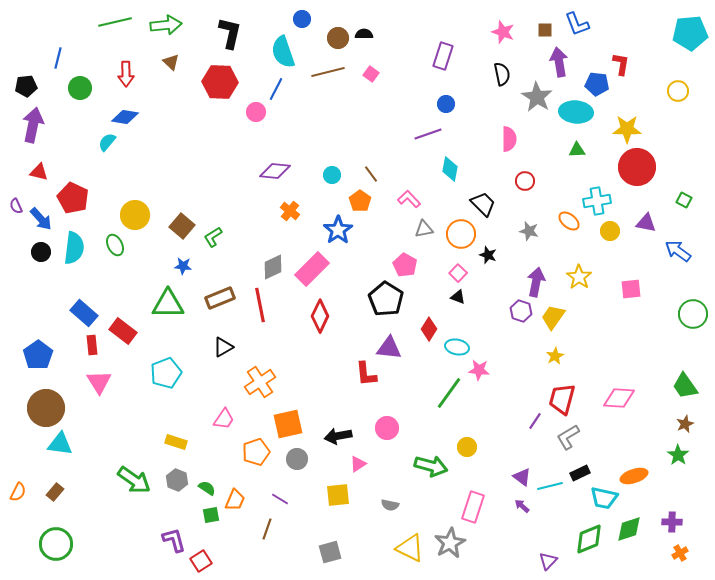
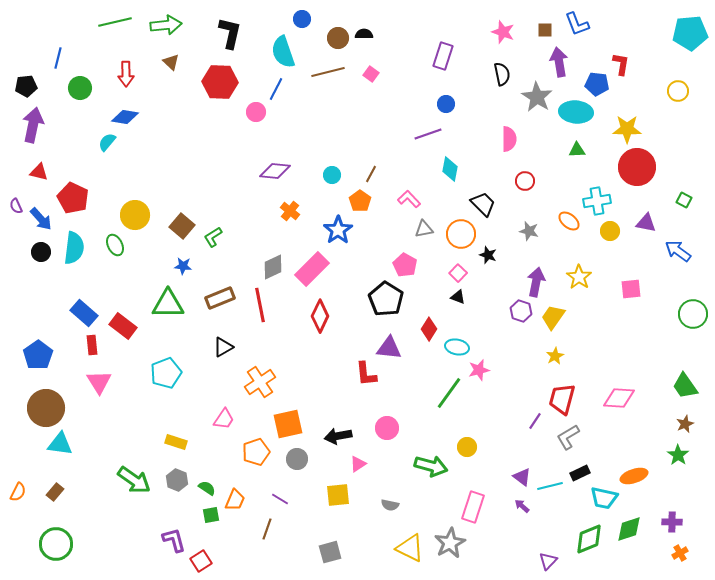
brown line at (371, 174): rotated 66 degrees clockwise
red rectangle at (123, 331): moved 5 px up
pink star at (479, 370): rotated 20 degrees counterclockwise
